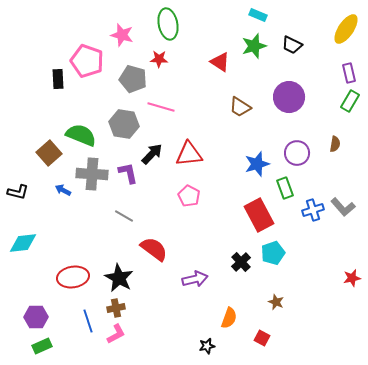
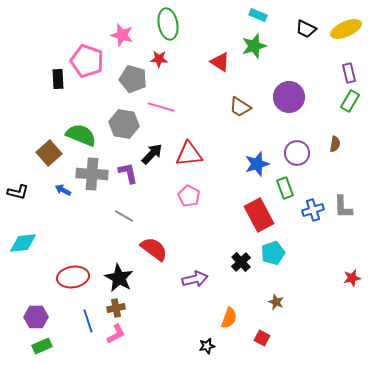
yellow ellipse at (346, 29): rotated 32 degrees clockwise
black trapezoid at (292, 45): moved 14 px right, 16 px up
gray L-shape at (343, 207): rotated 40 degrees clockwise
